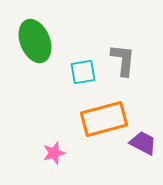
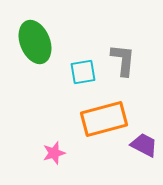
green ellipse: moved 1 px down
purple trapezoid: moved 1 px right, 2 px down
